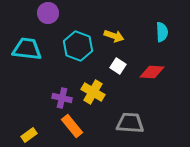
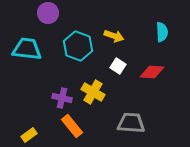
gray trapezoid: moved 1 px right
